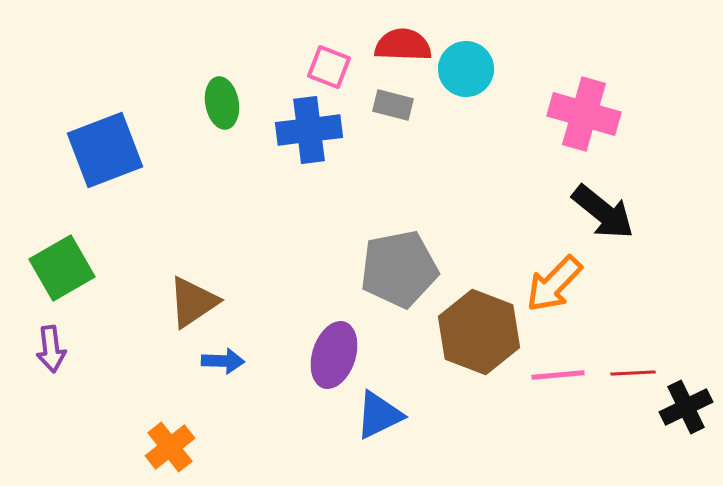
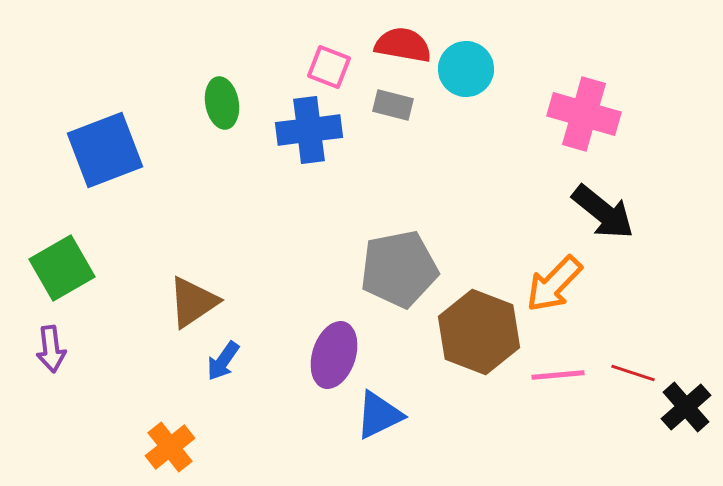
red semicircle: rotated 8 degrees clockwise
blue arrow: rotated 123 degrees clockwise
red line: rotated 21 degrees clockwise
black cross: rotated 15 degrees counterclockwise
